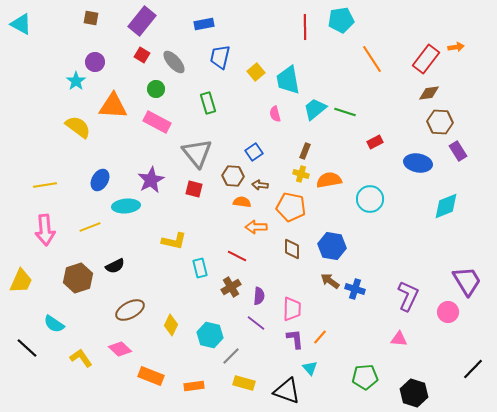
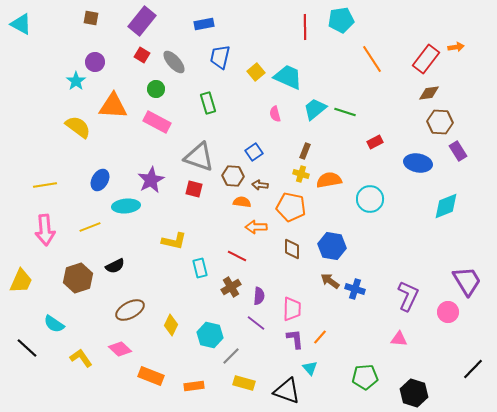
cyan trapezoid at (288, 80): moved 3 px up; rotated 124 degrees clockwise
gray triangle at (197, 153): moved 2 px right, 4 px down; rotated 32 degrees counterclockwise
